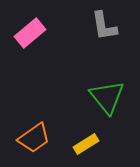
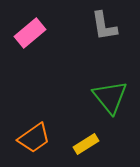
green triangle: moved 3 px right
